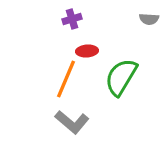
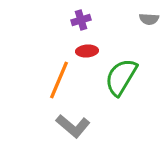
purple cross: moved 9 px right, 1 px down
orange line: moved 7 px left, 1 px down
gray L-shape: moved 1 px right, 4 px down
